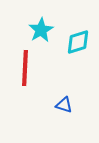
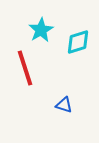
red line: rotated 21 degrees counterclockwise
